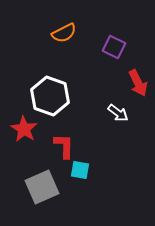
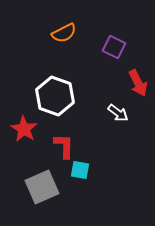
white hexagon: moved 5 px right
